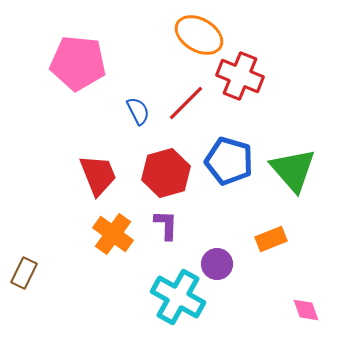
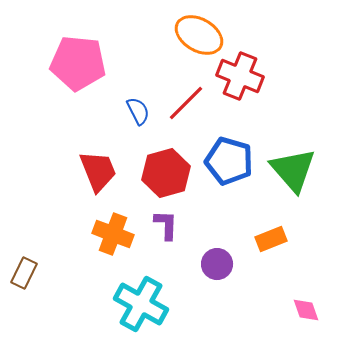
red trapezoid: moved 4 px up
orange cross: rotated 15 degrees counterclockwise
cyan cross: moved 37 px left, 7 px down
